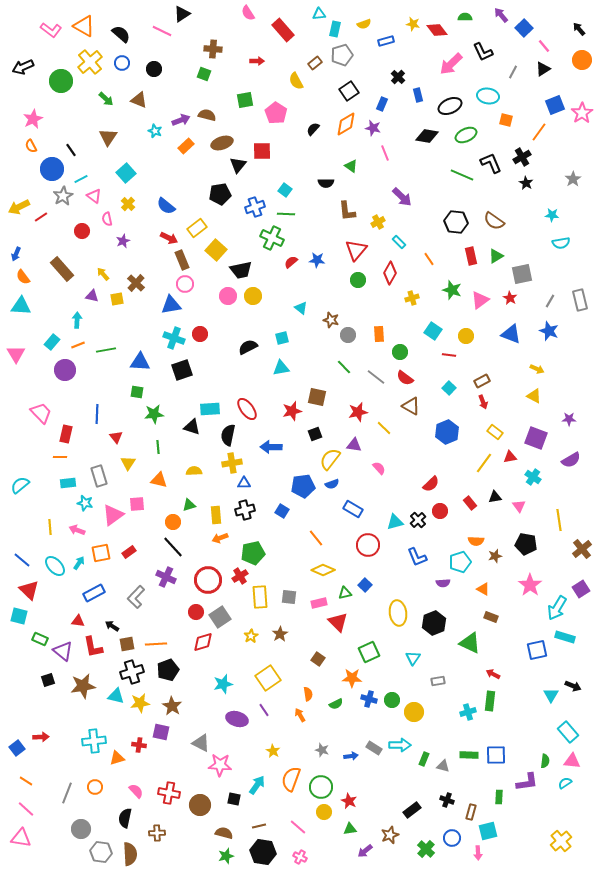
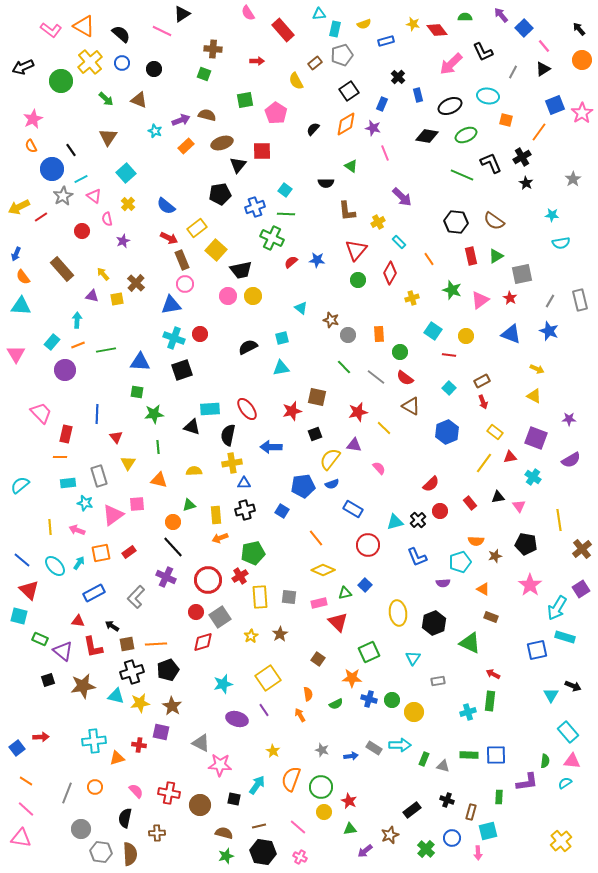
black triangle at (495, 497): moved 3 px right
